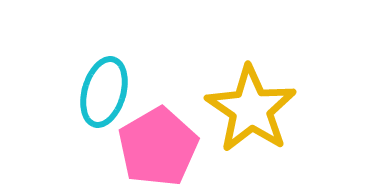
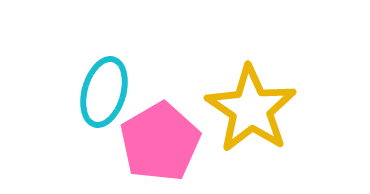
pink pentagon: moved 2 px right, 5 px up
